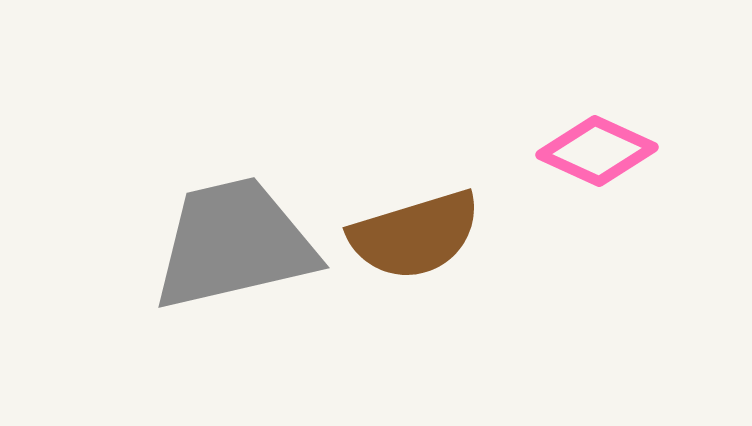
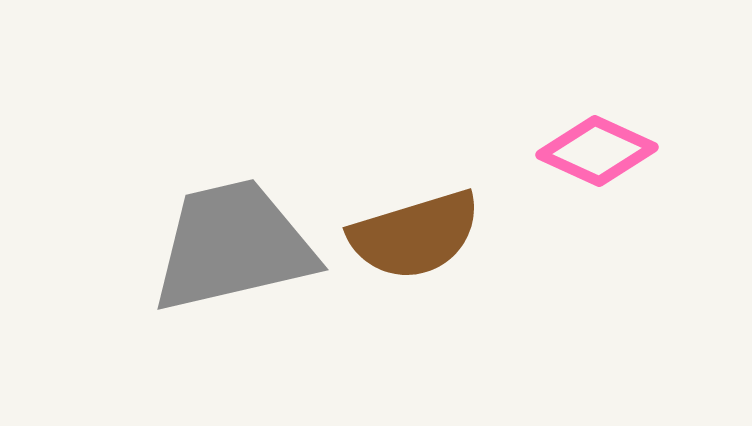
gray trapezoid: moved 1 px left, 2 px down
